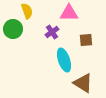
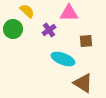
yellow semicircle: rotated 28 degrees counterclockwise
purple cross: moved 3 px left, 2 px up
brown square: moved 1 px down
cyan ellipse: moved 1 px left, 1 px up; rotated 50 degrees counterclockwise
